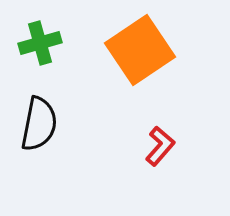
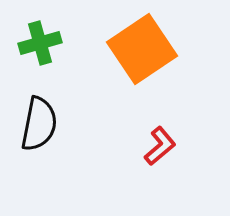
orange square: moved 2 px right, 1 px up
red L-shape: rotated 9 degrees clockwise
